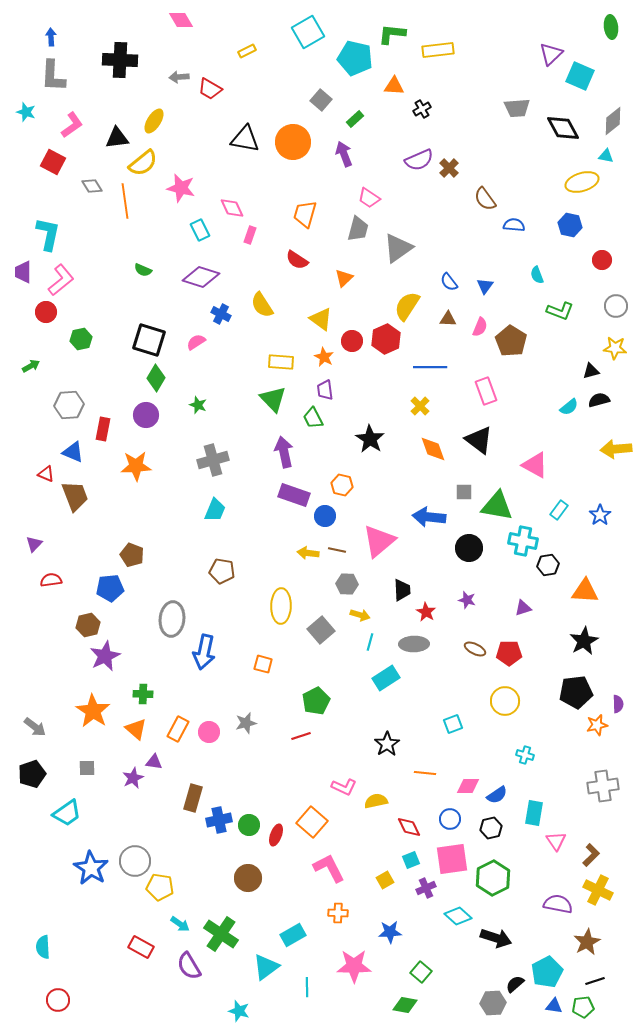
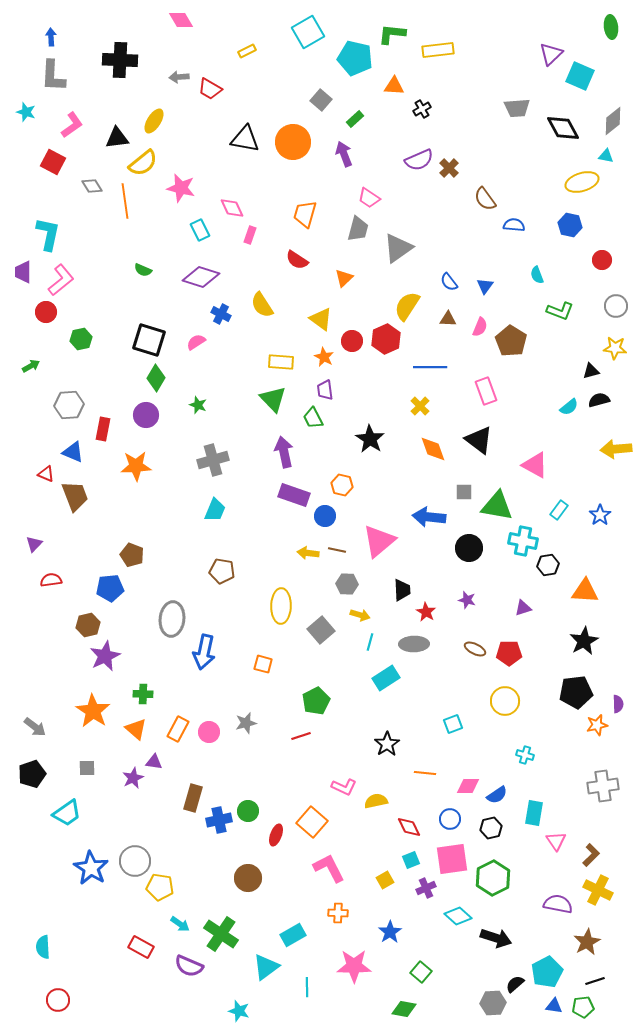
green circle at (249, 825): moved 1 px left, 14 px up
blue star at (390, 932): rotated 30 degrees counterclockwise
purple semicircle at (189, 966): rotated 36 degrees counterclockwise
green diamond at (405, 1005): moved 1 px left, 4 px down
